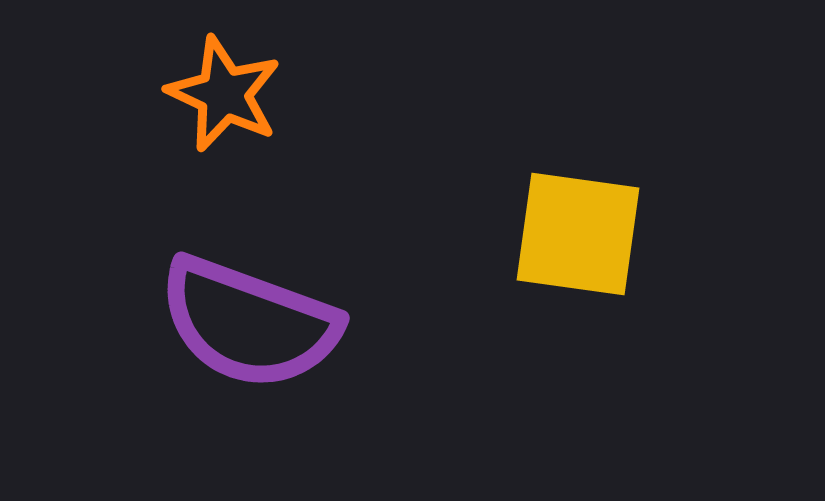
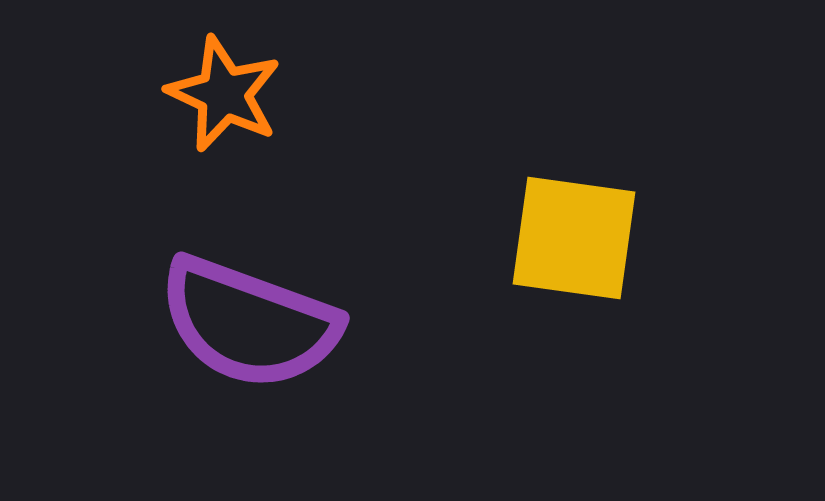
yellow square: moved 4 px left, 4 px down
